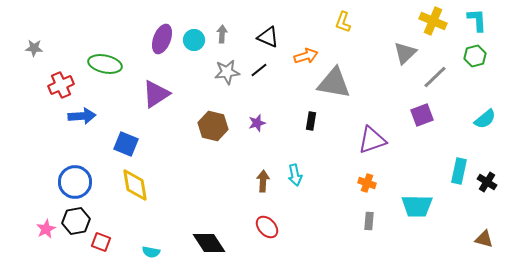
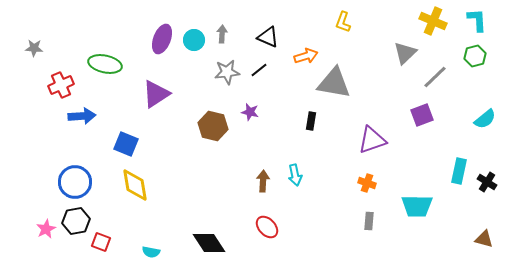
purple star at (257, 123): moved 7 px left, 11 px up; rotated 30 degrees clockwise
